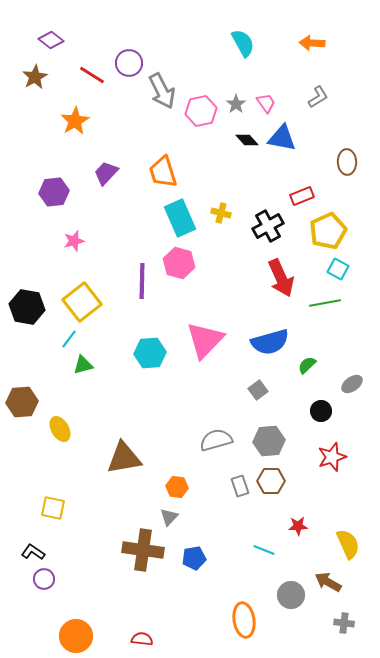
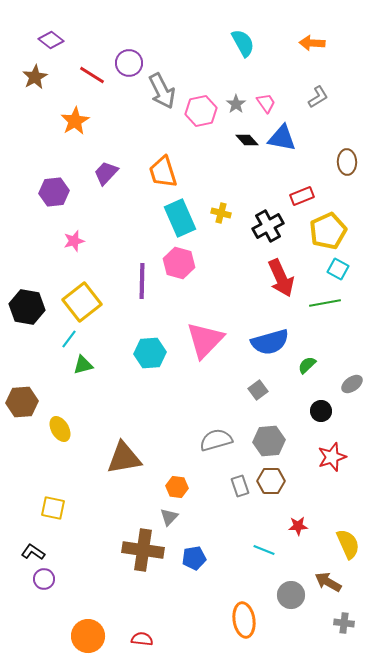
orange circle at (76, 636): moved 12 px right
